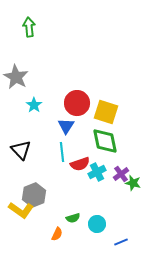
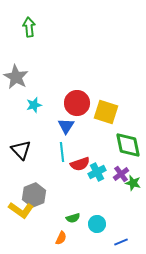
cyan star: rotated 21 degrees clockwise
green diamond: moved 23 px right, 4 px down
orange semicircle: moved 4 px right, 4 px down
